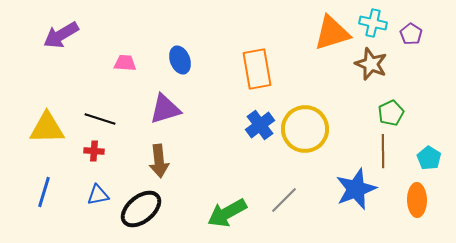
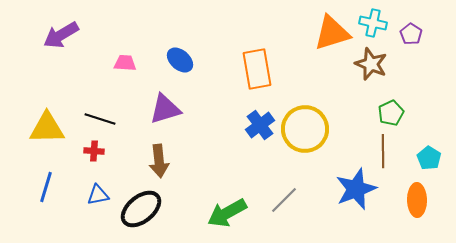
blue ellipse: rotated 28 degrees counterclockwise
blue line: moved 2 px right, 5 px up
